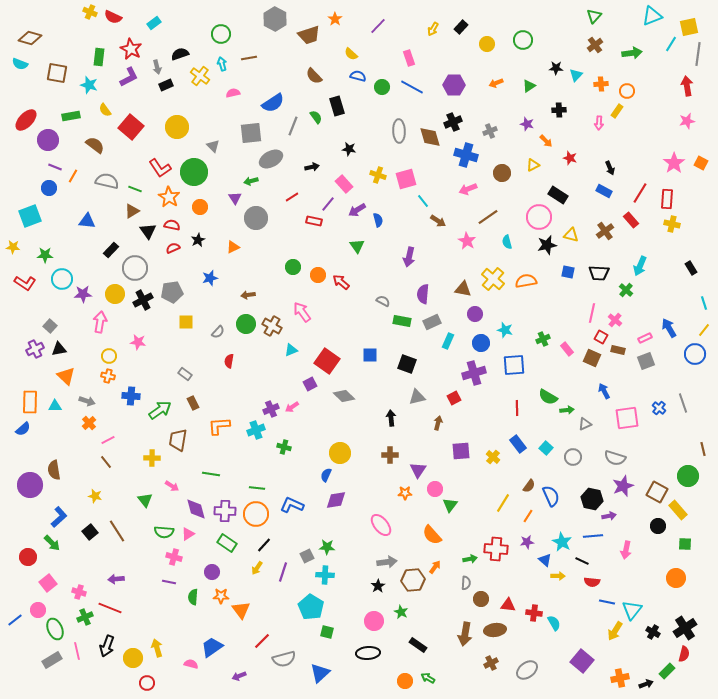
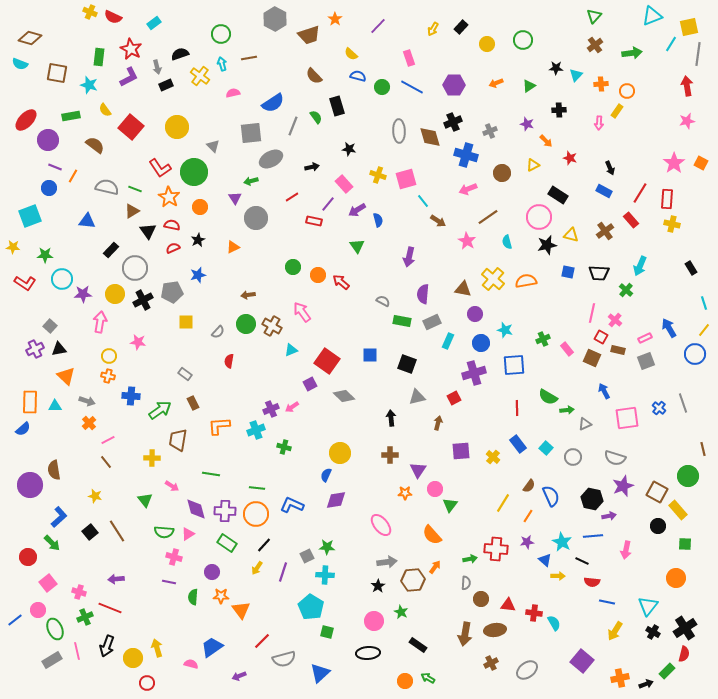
gray semicircle at (107, 181): moved 6 px down
blue star at (210, 278): moved 12 px left, 3 px up
cyan triangle at (632, 610): moved 16 px right, 4 px up
